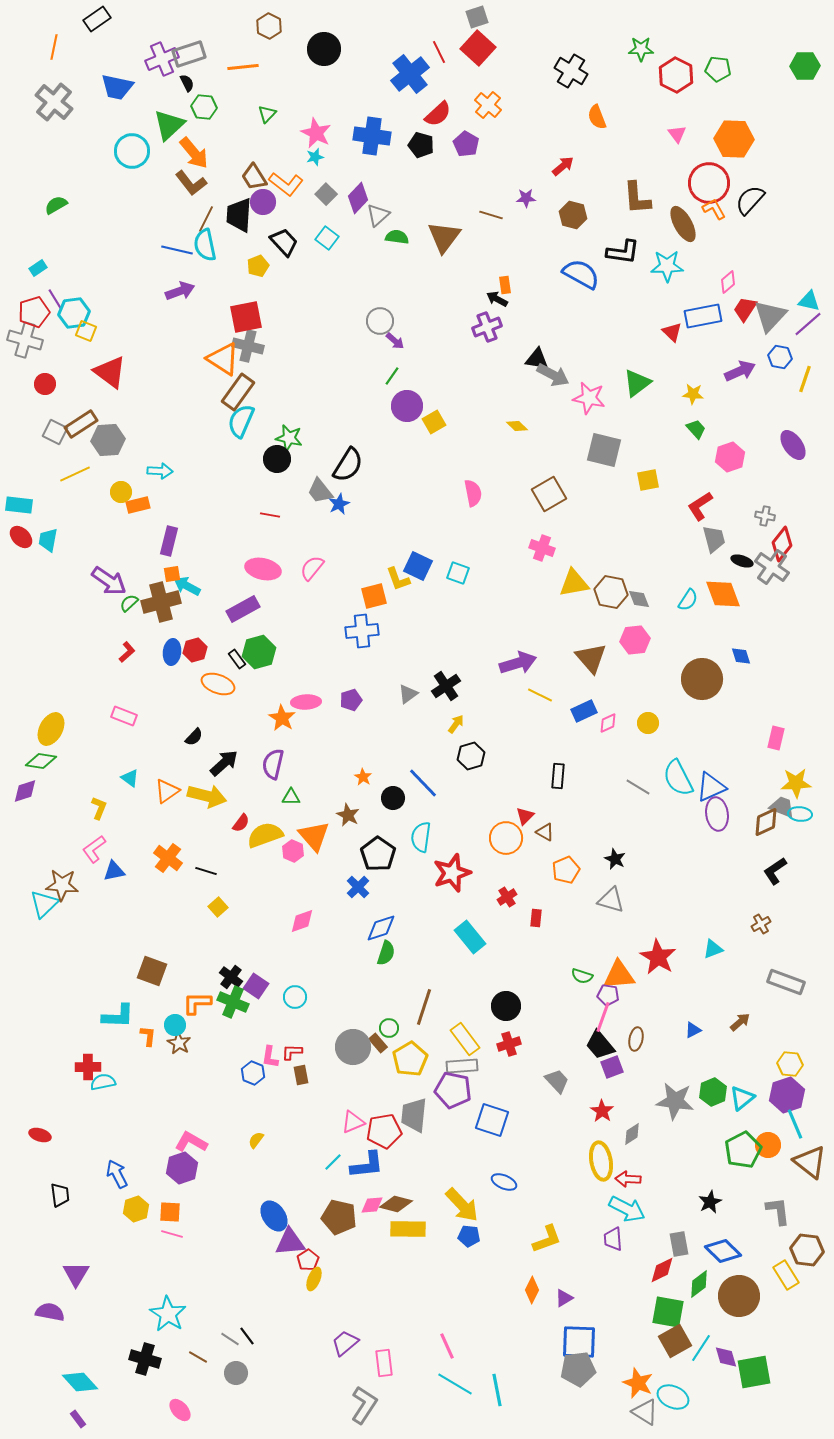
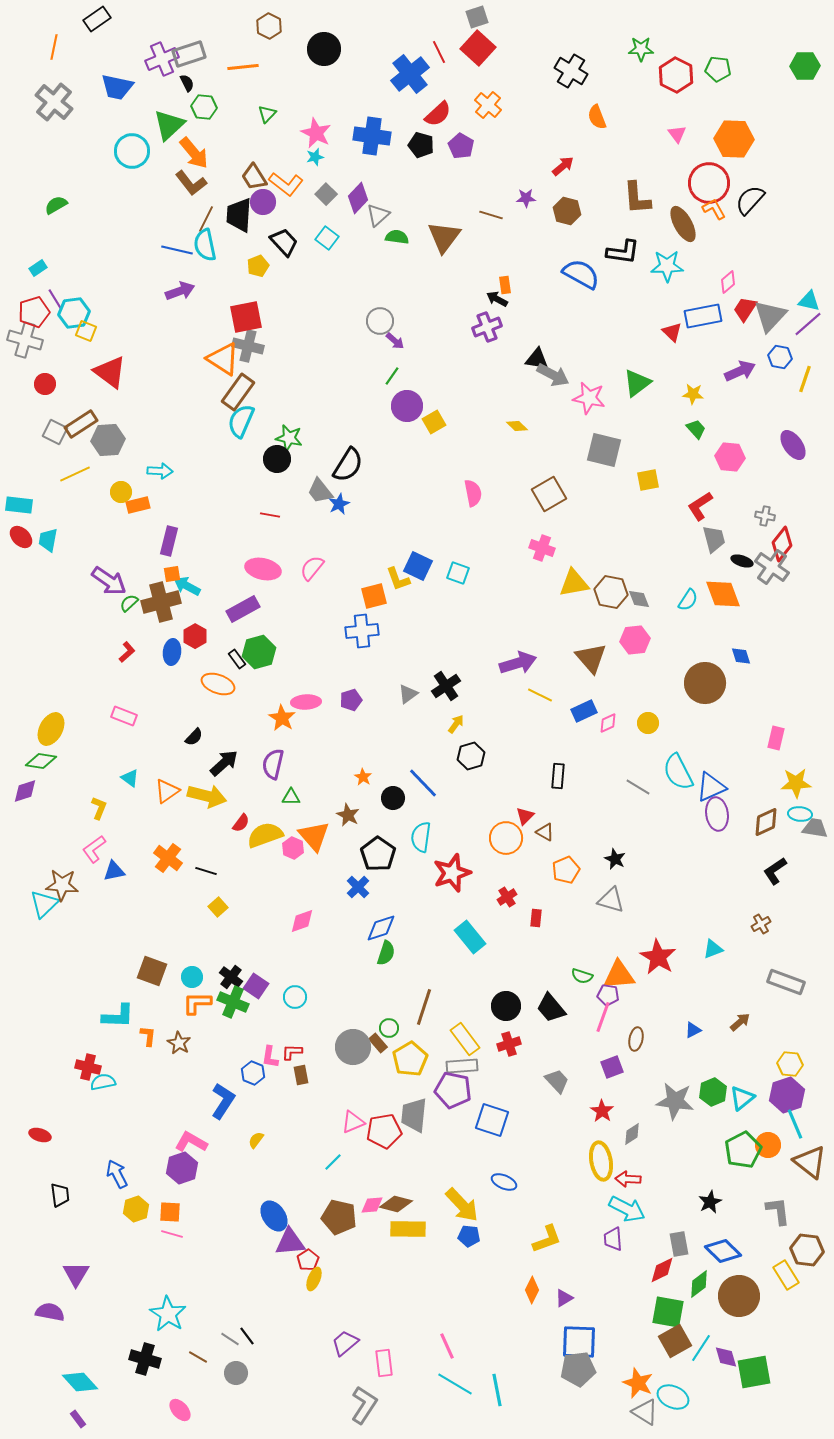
purple pentagon at (466, 144): moved 5 px left, 2 px down
brown hexagon at (573, 215): moved 6 px left, 4 px up
pink hexagon at (730, 457): rotated 24 degrees clockwise
red hexagon at (195, 650): moved 14 px up; rotated 15 degrees counterclockwise
brown circle at (702, 679): moved 3 px right, 4 px down
cyan semicircle at (678, 778): moved 6 px up
gray trapezoid at (782, 807): moved 33 px right, 21 px down; rotated 12 degrees counterclockwise
pink hexagon at (293, 851): moved 3 px up
cyan circle at (175, 1025): moved 17 px right, 48 px up
black trapezoid at (600, 1045): moved 49 px left, 37 px up
red cross at (88, 1067): rotated 15 degrees clockwise
blue L-shape at (367, 1165): moved 144 px left, 64 px up; rotated 51 degrees counterclockwise
